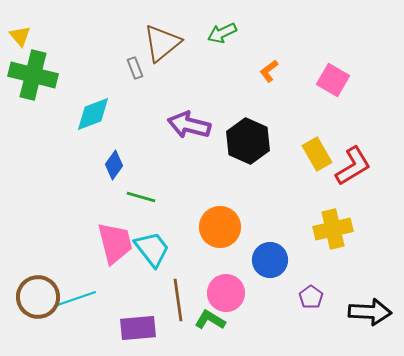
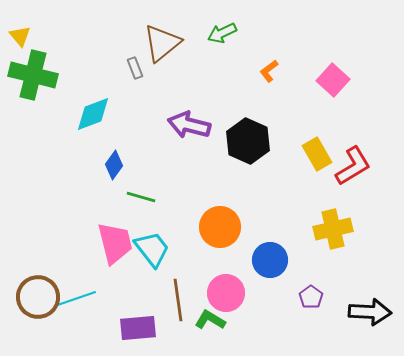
pink square: rotated 12 degrees clockwise
